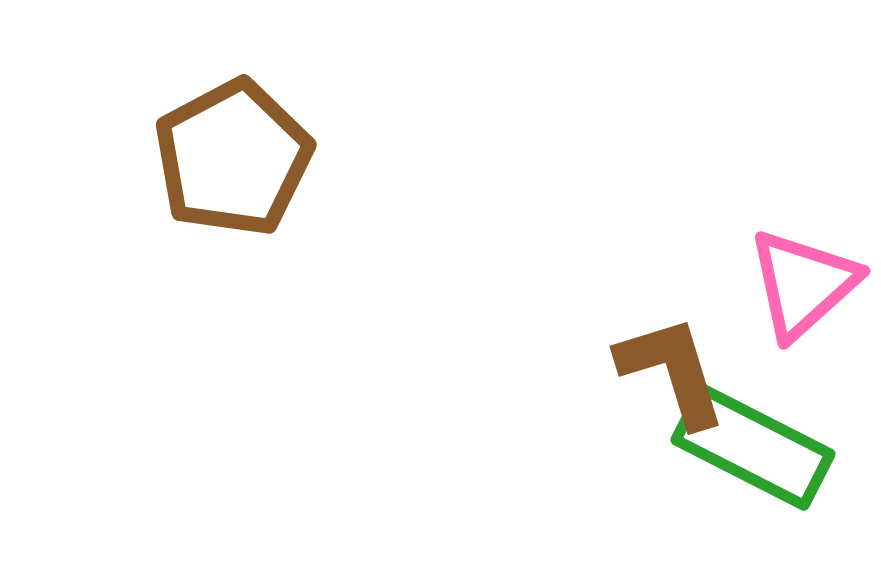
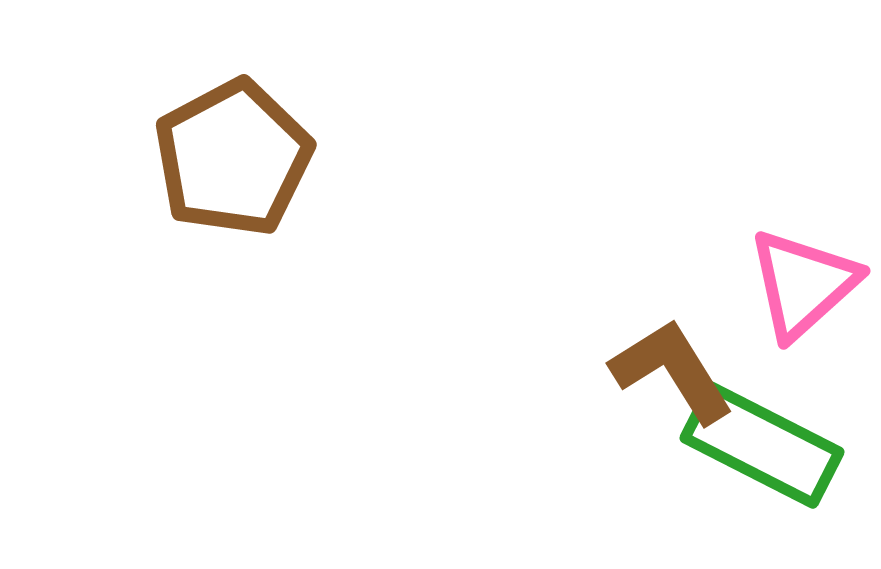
brown L-shape: rotated 15 degrees counterclockwise
green rectangle: moved 9 px right, 2 px up
